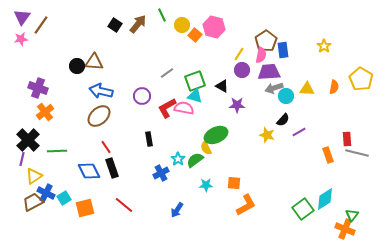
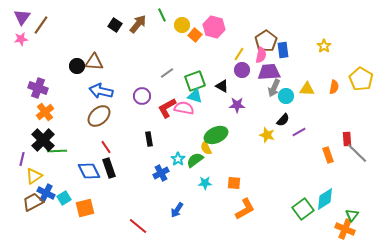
gray arrow at (274, 88): rotated 48 degrees counterclockwise
black cross at (28, 140): moved 15 px right
gray line at (357, 153): rotated 30 degrees clockwise
black rectangle at (112, 168): moved 3 px left
cyan star at (206, 185): moved 1 px left, 2 px up
red line at (124, 205): moved 14 px right, 21 px down
orange L-shape at (246, 205): moved 1 px left, 4 px down
